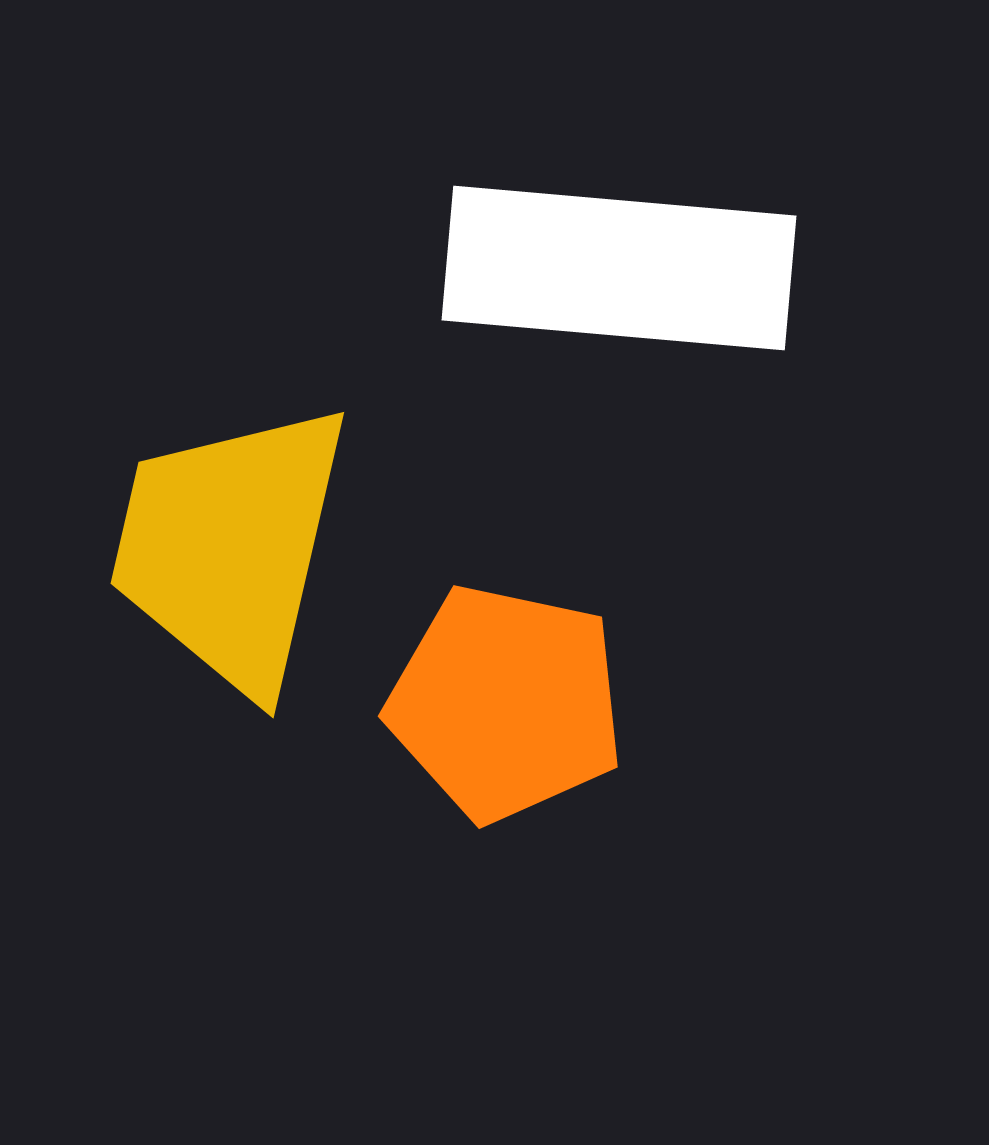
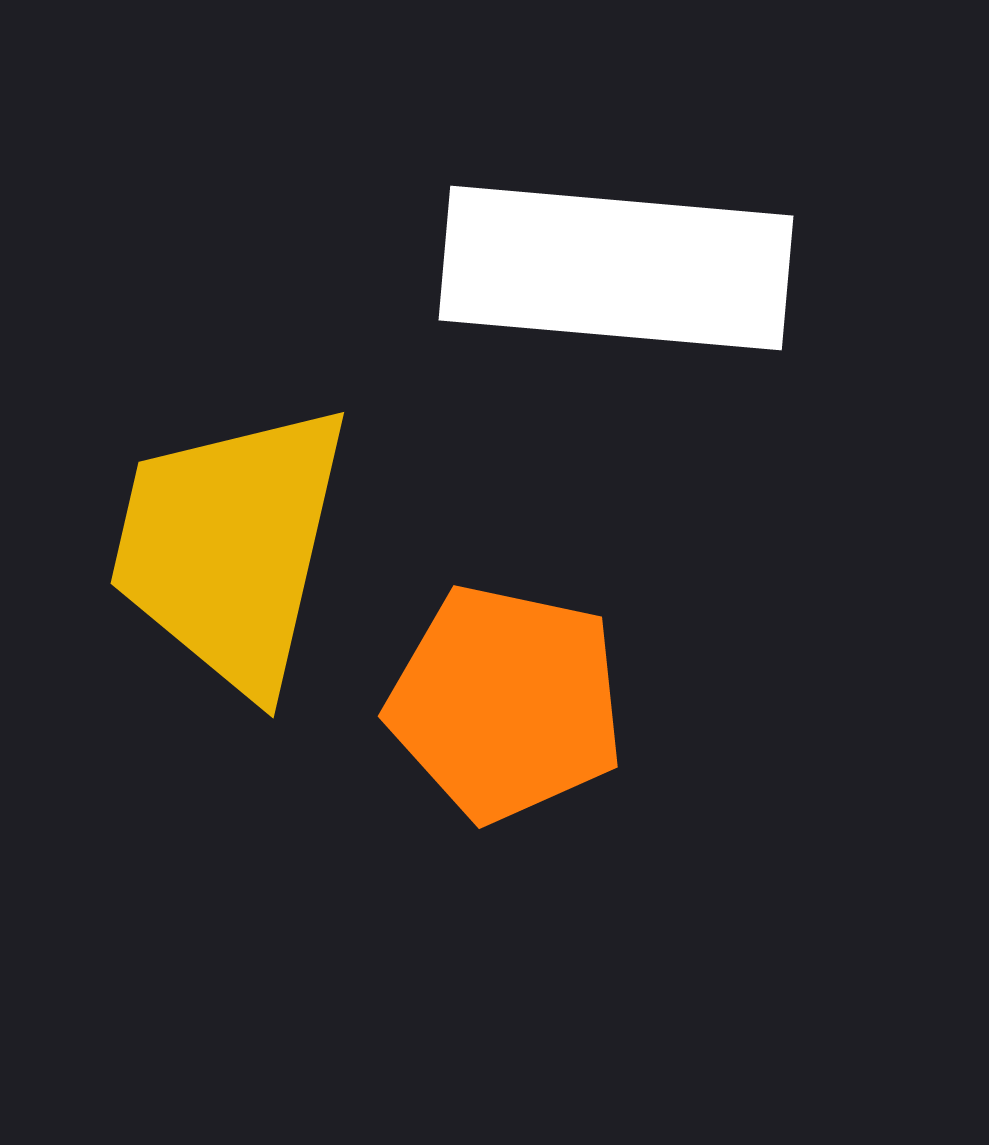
white rectangle: moved 3 px left
